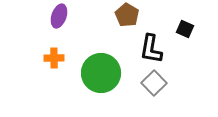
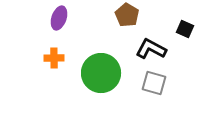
purple ellipse: moved 2 px down
black L-shape: rotated 108 degrees clockwise
gray square: rotated 30 degrees counterclockwise
